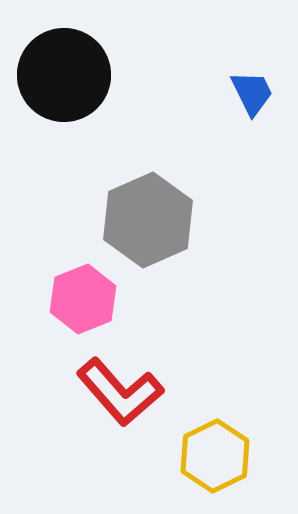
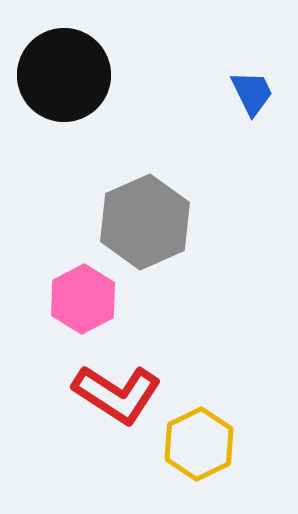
gray hexagon: moved 3 px left, 2 px down
pink hexagon: rotated 6 degrees counterclockwise
red L-shape: moved 3 px left, 2 px down; rotated 16 degrees counterclockwise
yellow hexagon: moved 16 px left, 12 px up
